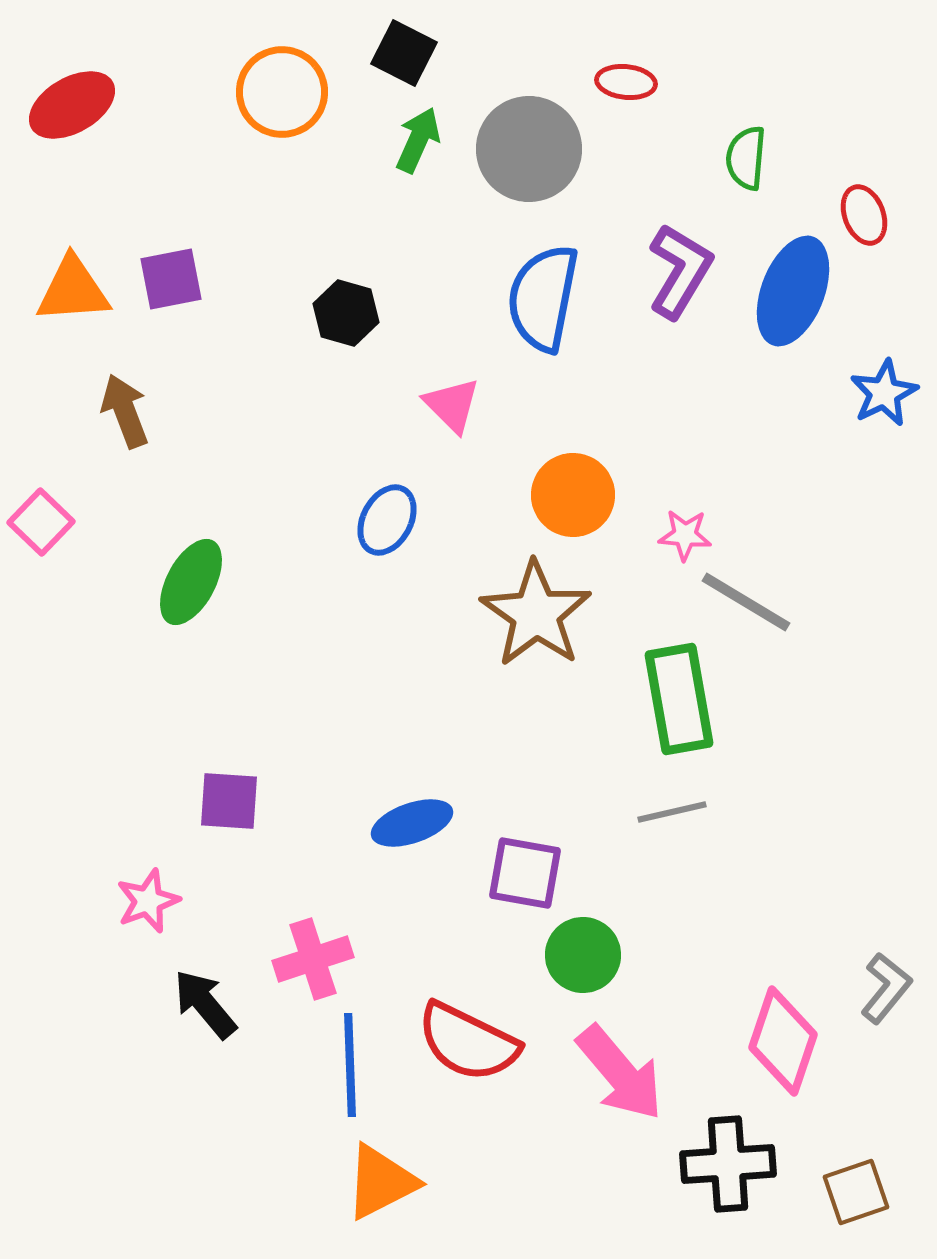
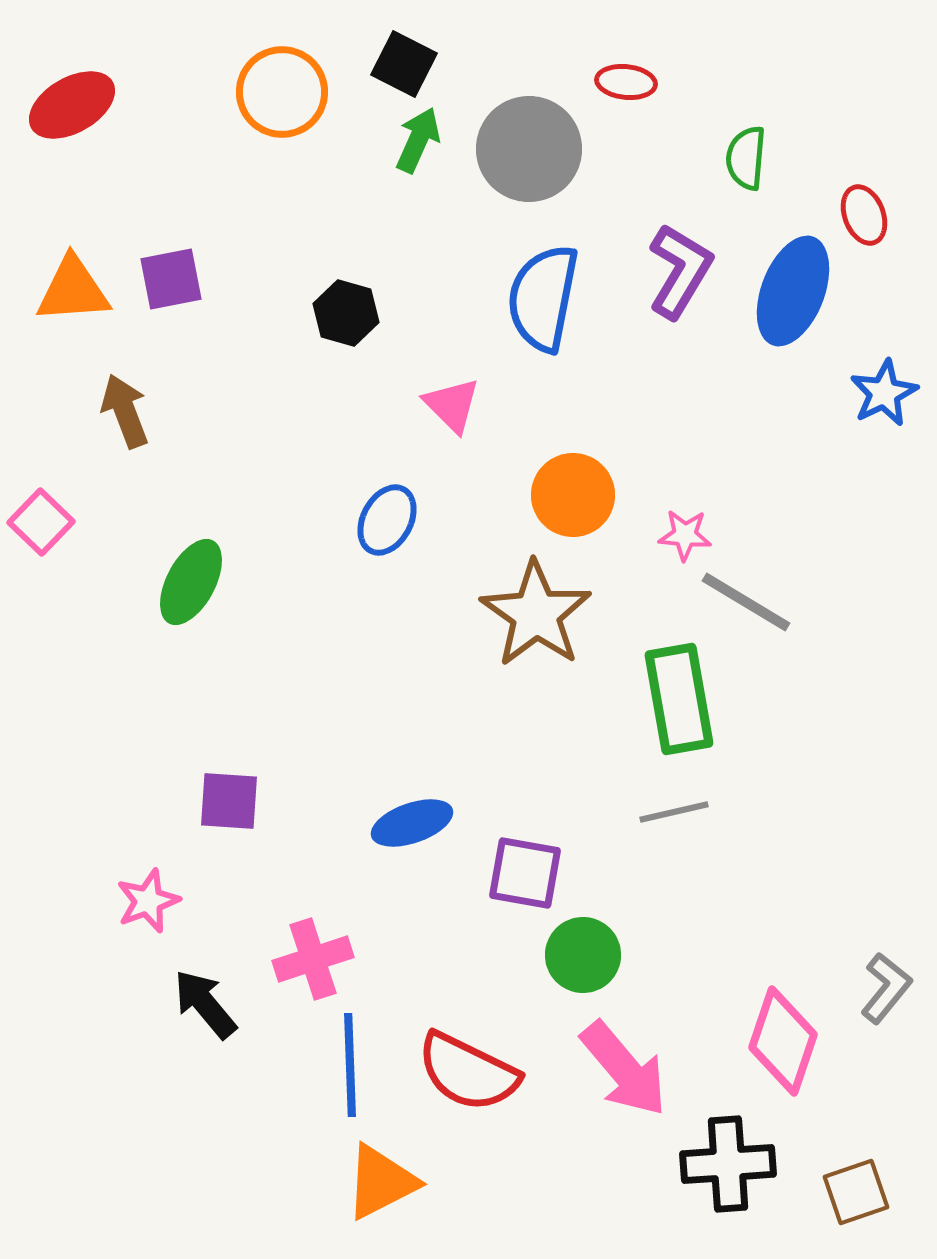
black square at (404, 53): moved 11 px down
gray line at (672, 812): moved 2 px right
red semicircle at (468, 1042): moved 30 px down
pink arrow at (620, 1073): moved 4 px right, 4 px up
